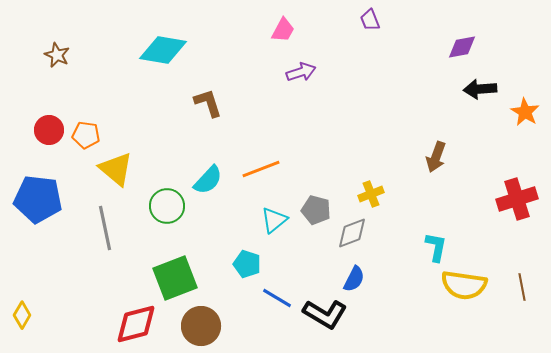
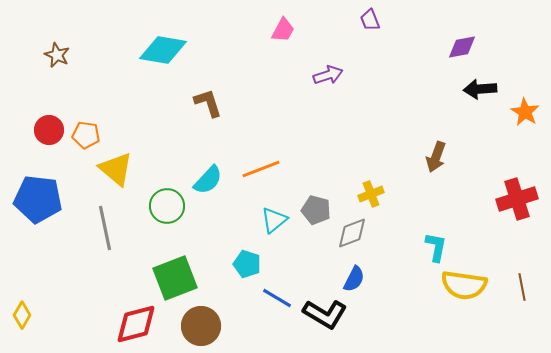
purple arrow: moved 27 px right, 3 px down
